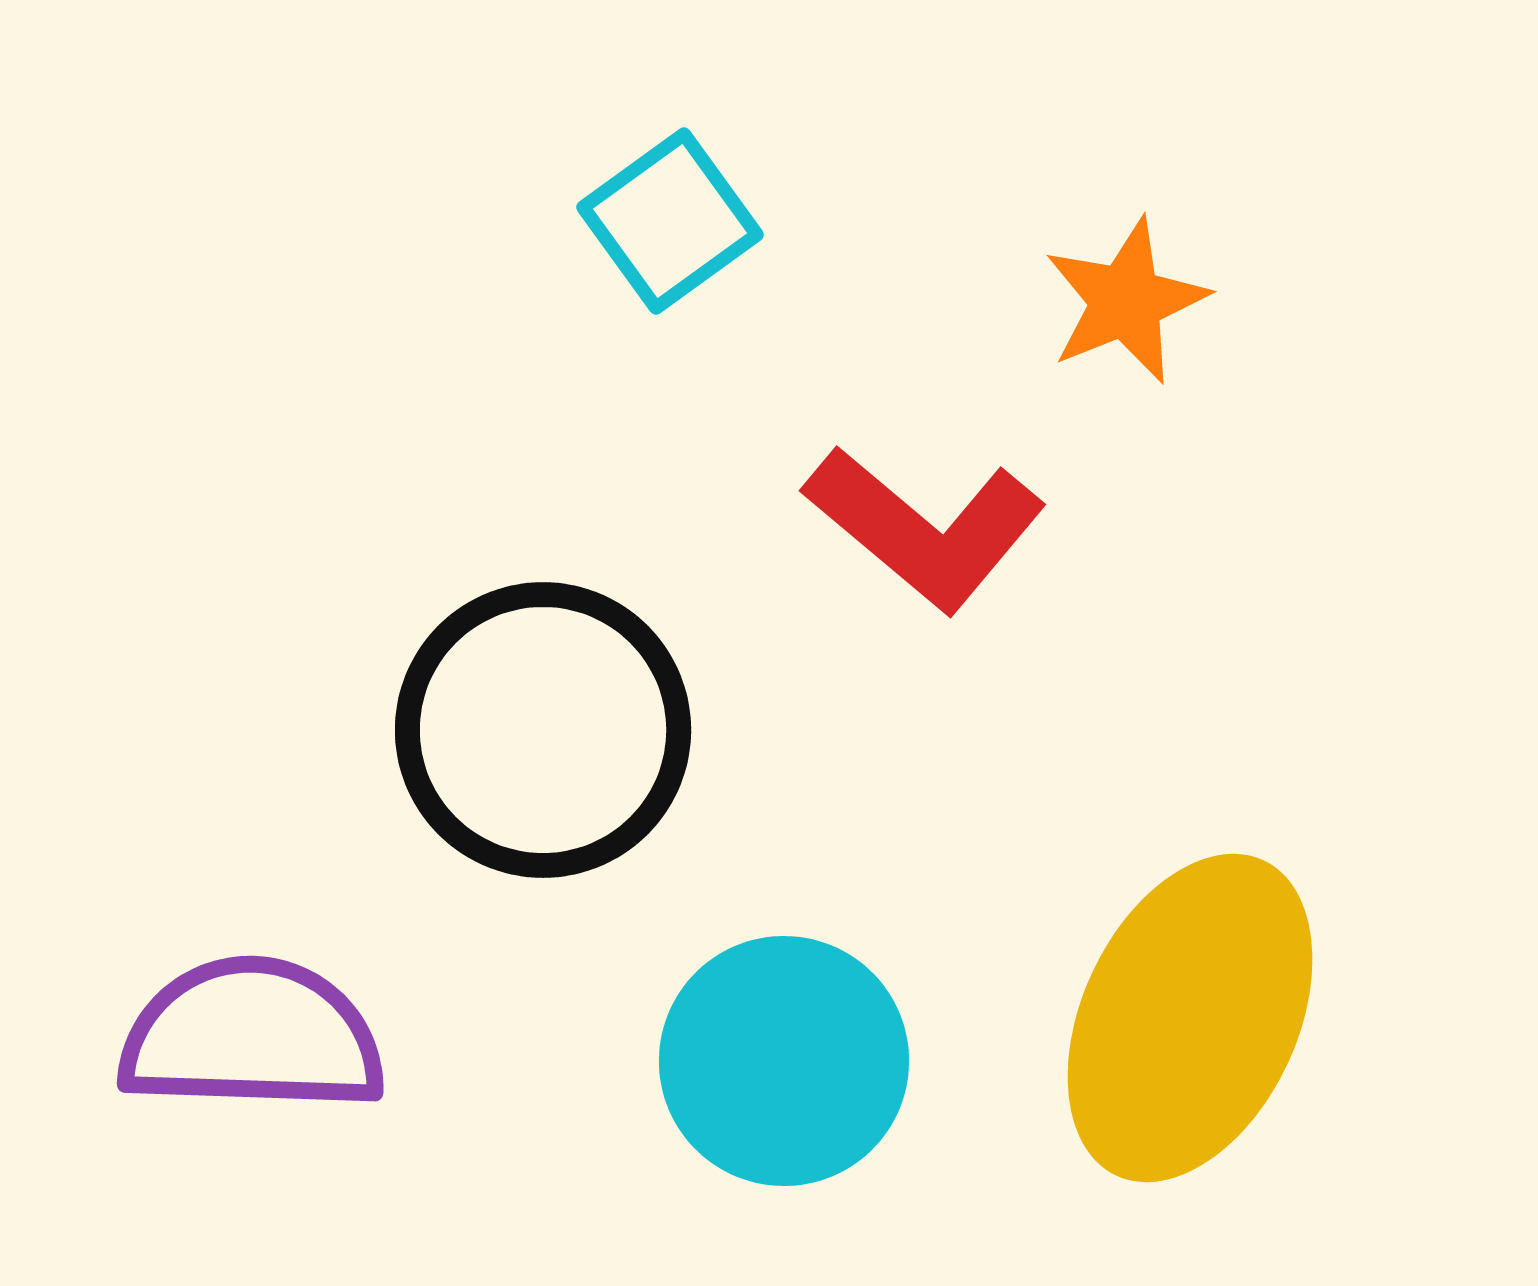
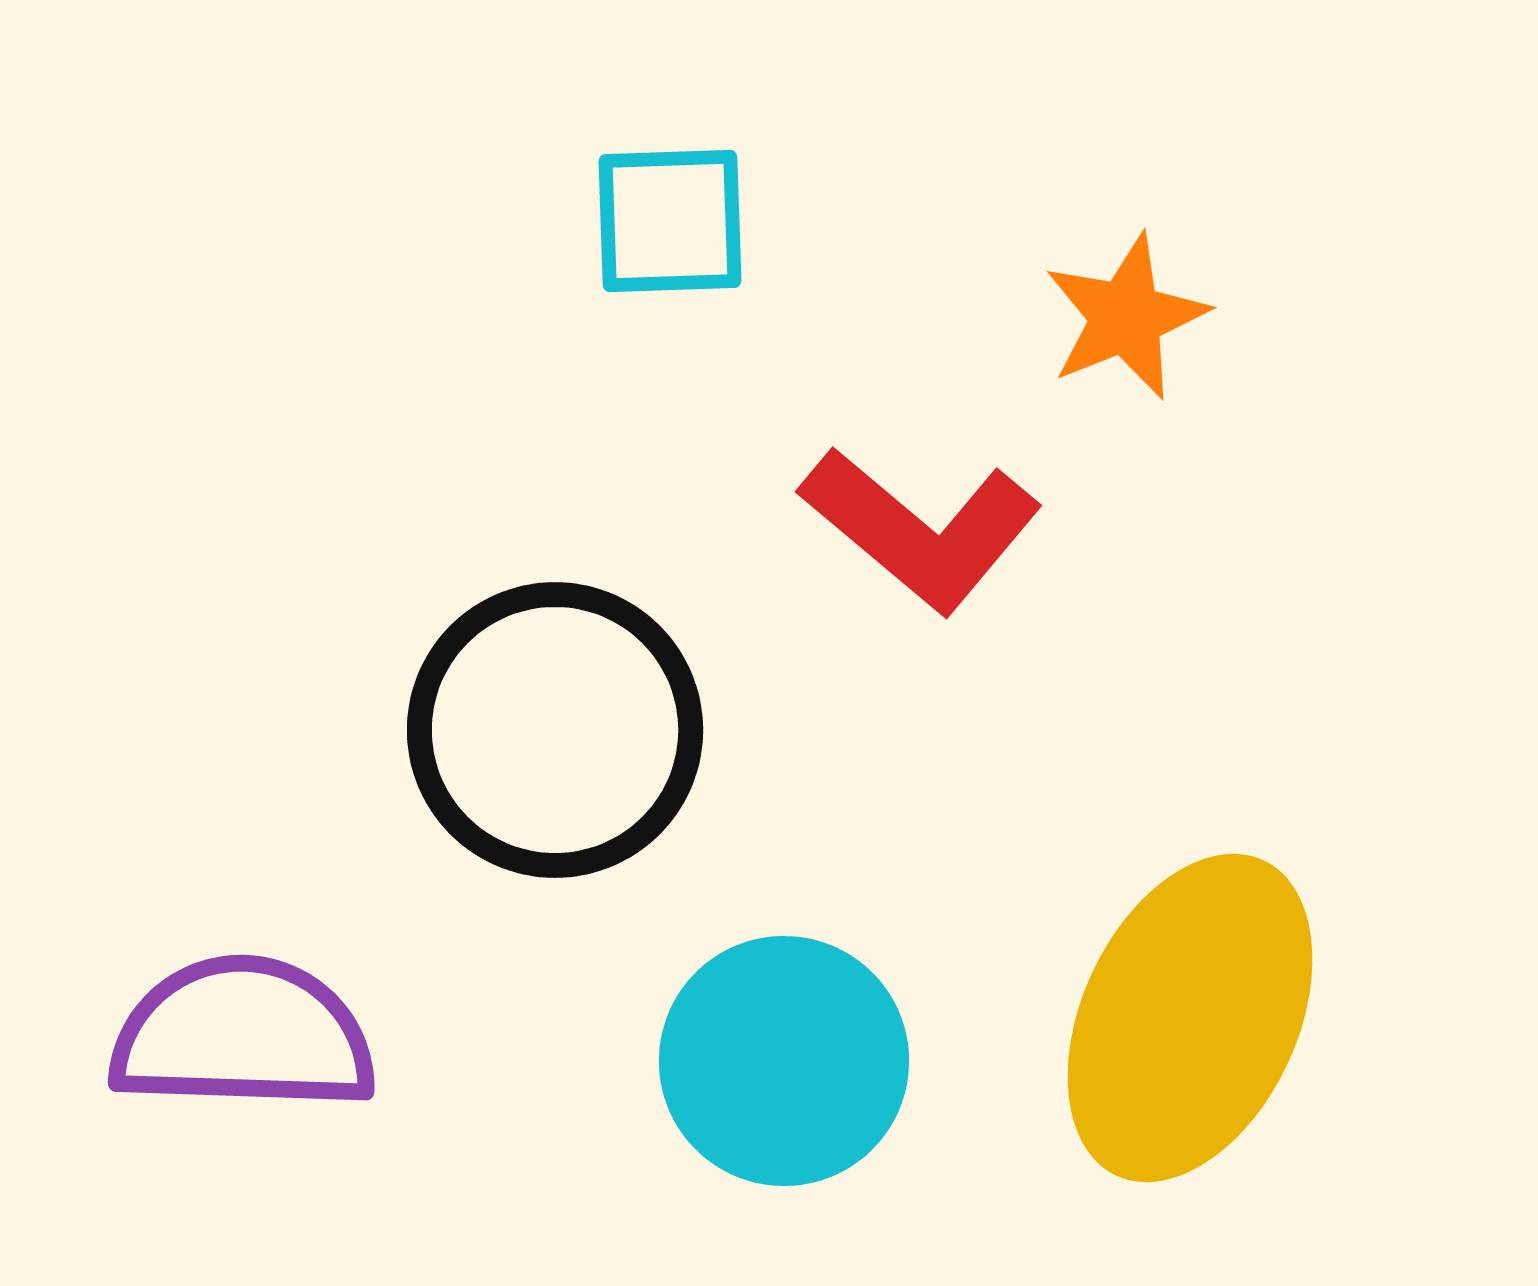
cyan square: rotated 34 degrees clockwise
orange star: moved 16 px down
red L-shape: moved 4 px left, 1 px down
black circle: moved 12 px right
purple semicircle: moved 9 px left, 1 px up
